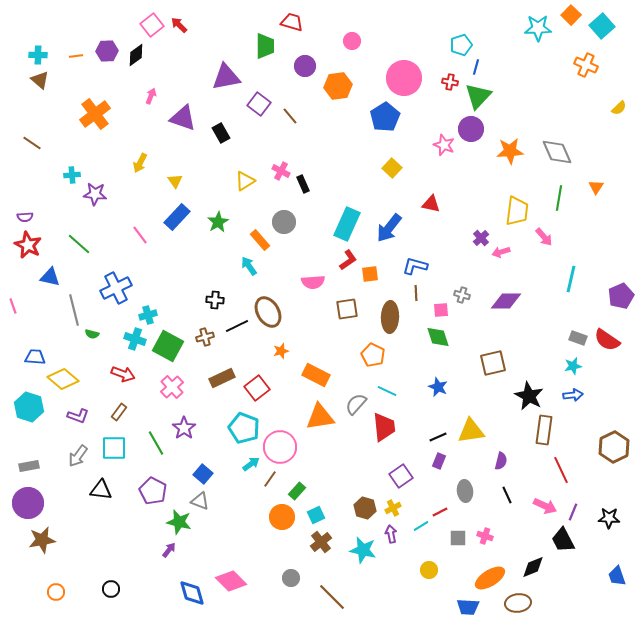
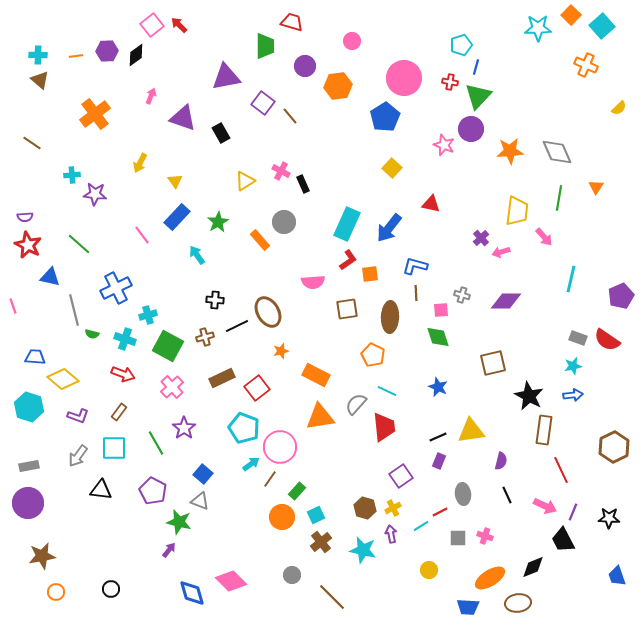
purple square at (259, 104): moved 4 px right, 1 px up
pink line at (140, 235): moved 2 px right
cyan arrow at (249, 266): moved 52 px left, 11 px up
cyan cross at (135, 339): moved 10 px left
gray ellipse at (465, 491): moved 2 px left, 3 px down
brown star at (42, 540): moved 16 px down
gray circle at (291, 578): moved 1 px right, 3 px up
